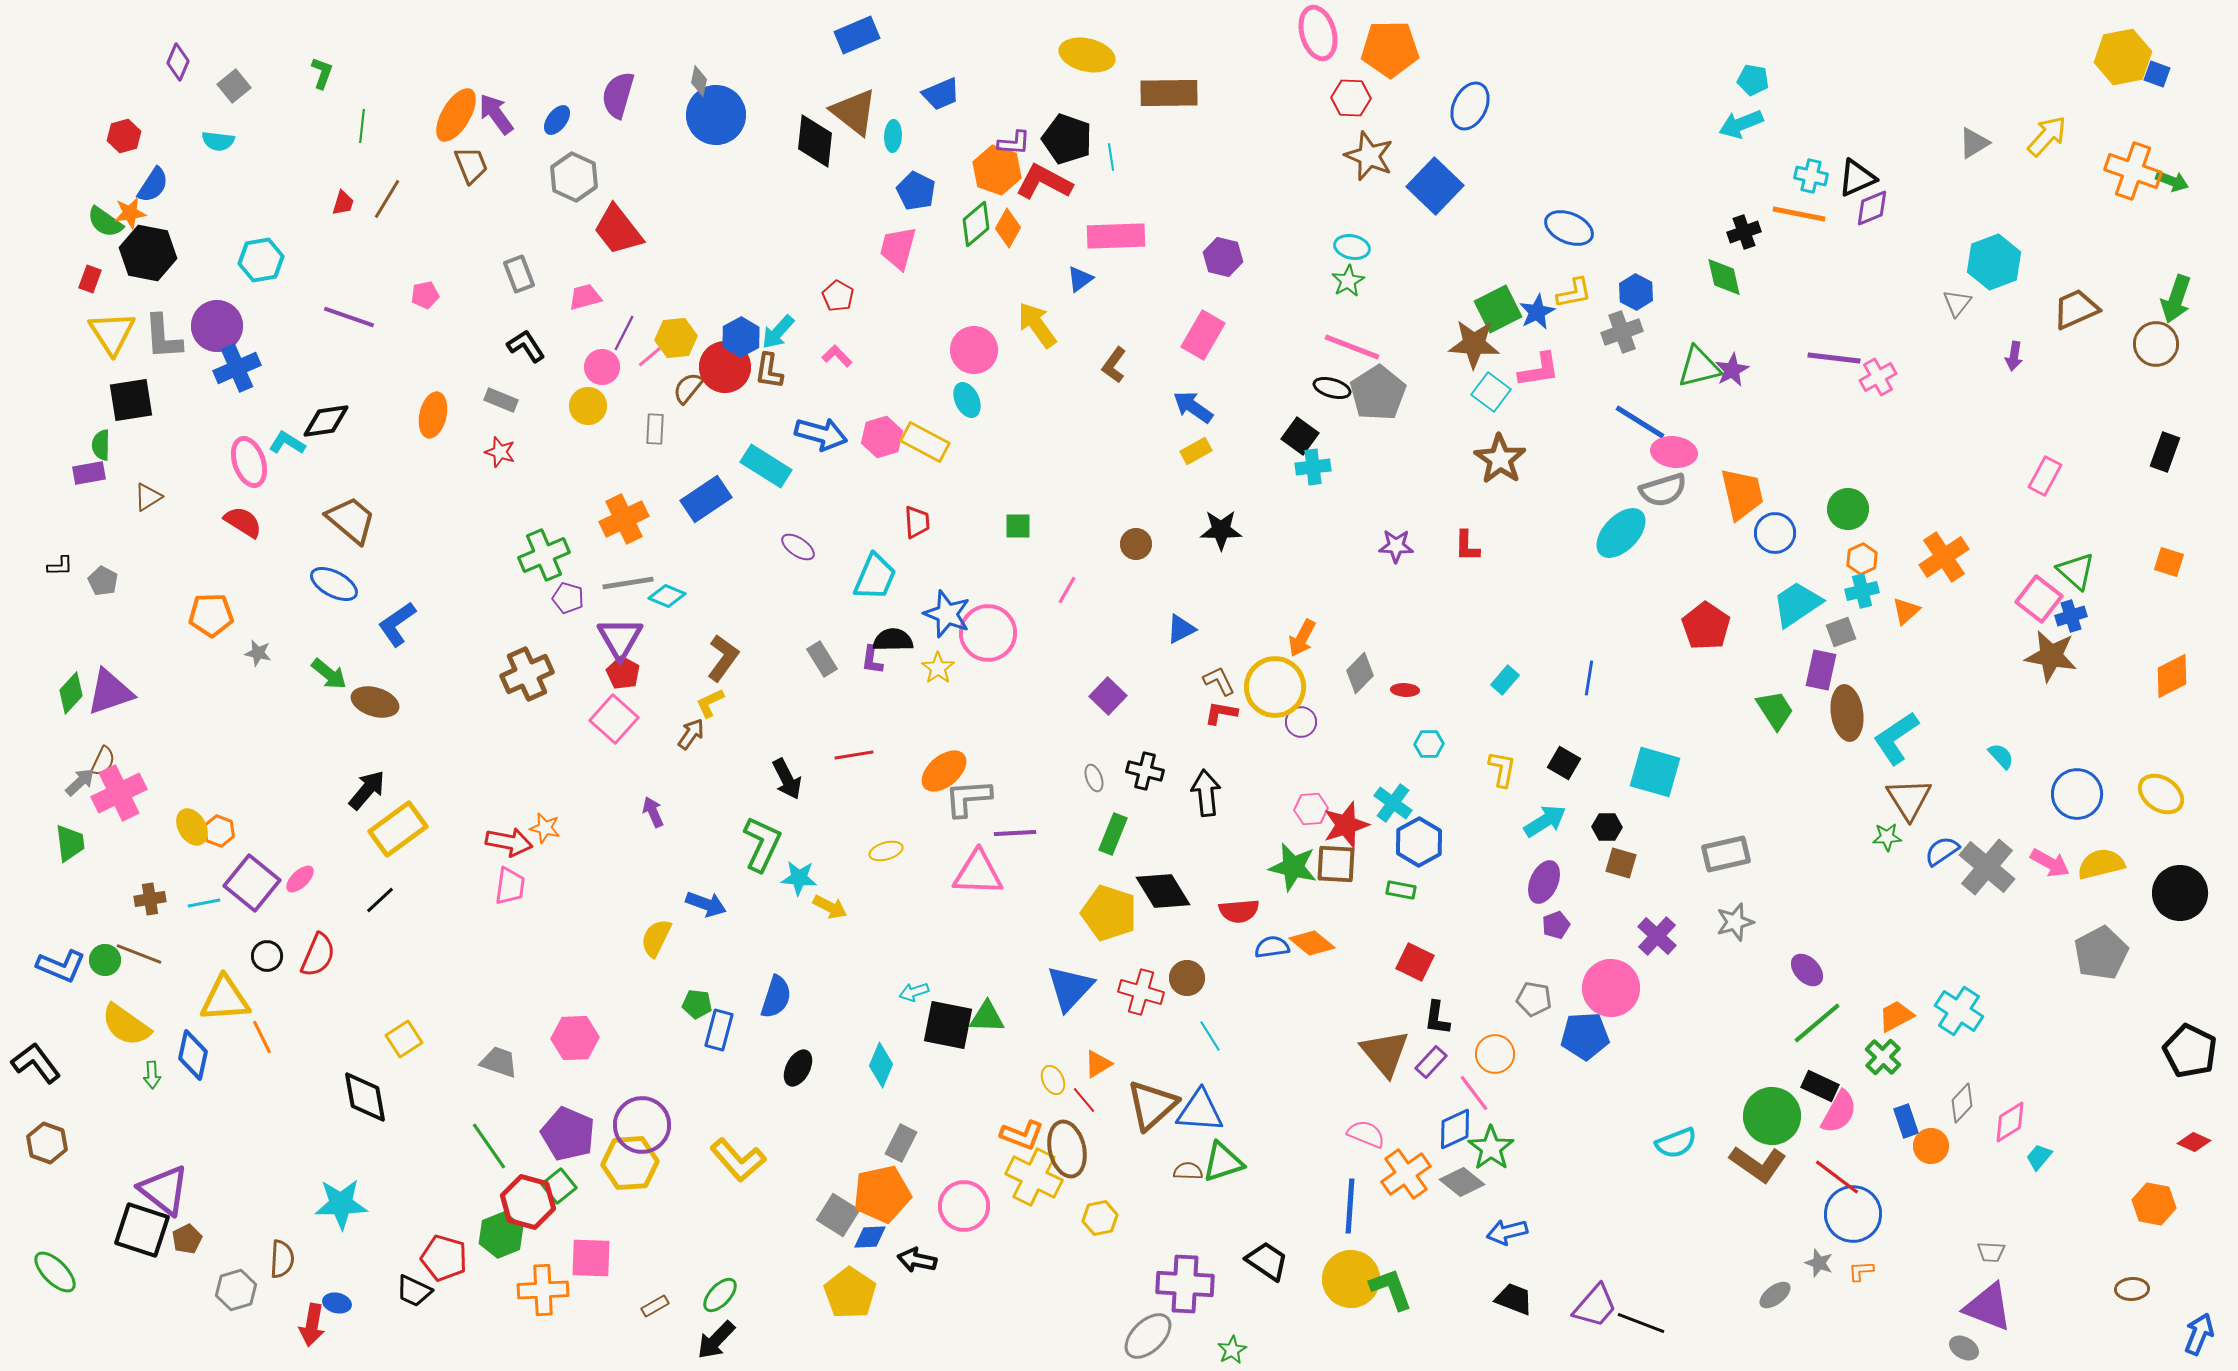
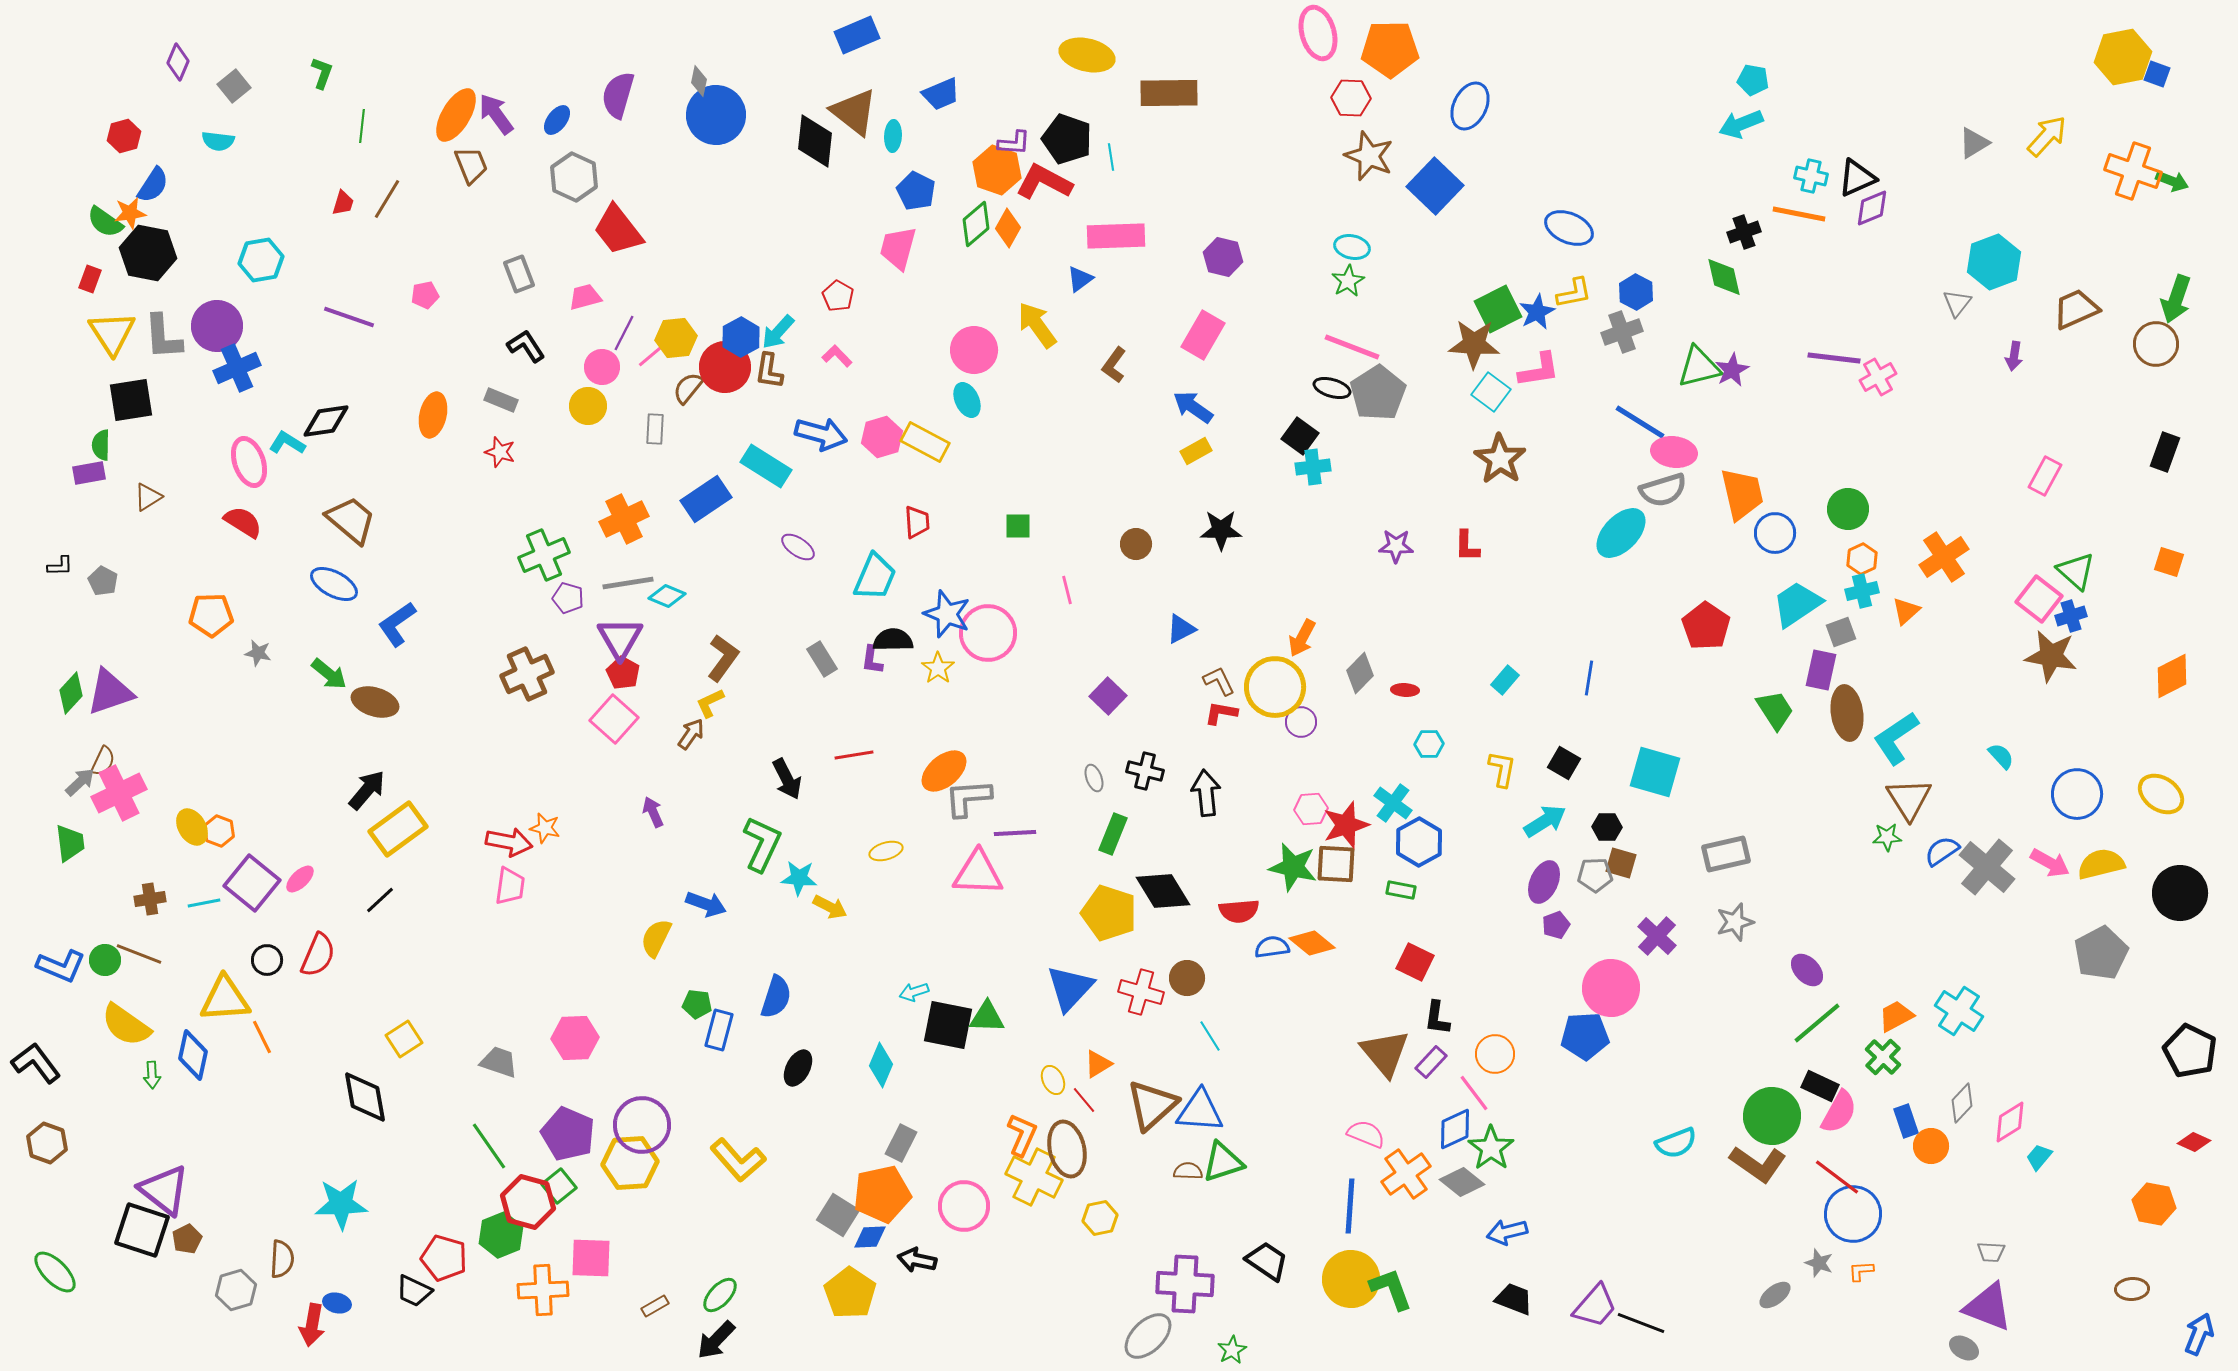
pink line at (1067, 590): rotated 44 degrees counterclockwise
black circle at (267, 956): moved 4 px down
gray pentagon at (1534, 999): moved 61 px right, 124 px up; rotated 12 degrees counterclockwise
orange L-shape at (1022, 1135): rotated 87 degrees counterclockwise
